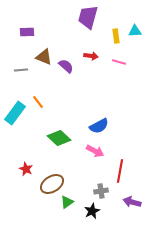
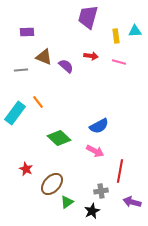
brown ellipse: rotated 15 degrees counterclockwise
